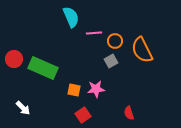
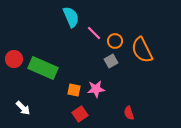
pink line: rotated 49 degrees clockwise
red square: moved 3 px left, 1 px up
